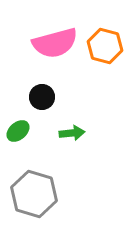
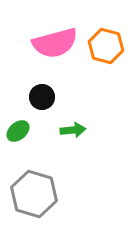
orange hexagon: moved 1 px right
green arrow: moved 1 px right, 3 px up
